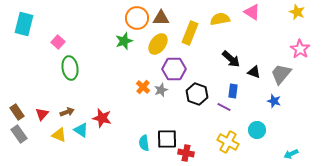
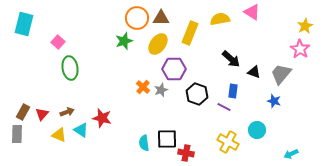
yellow star: moved 8 px right, 14 px down; rotated 21 degrees clockwise
brown rectangle: moved 6 px right; rotated 63 degrees clockwise
gray rectangle: moved 2 px left; rotated 36 degrees clockwise
